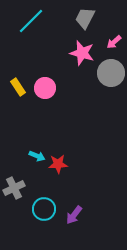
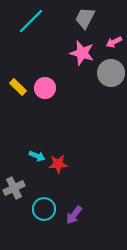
pink arrow: rotated 14 degrees clockwise
yellow rectangle: rotated 12 degrees counterclockwise
